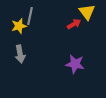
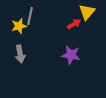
yellow triangle: rotated 18 degrees clockwise
purple star: moved 4 px left, 9 px up
